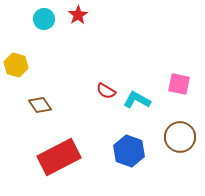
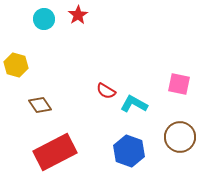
cyan L-shape: moved 3 px left, 4 px down
red rectangle: moved 4 px left, 5 px up
